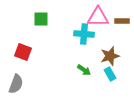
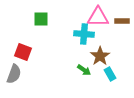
brown star: moved 10 px left; rotated 18 degrees counterclockwise
gray semicircle: moved 2 px left, 10 px up
